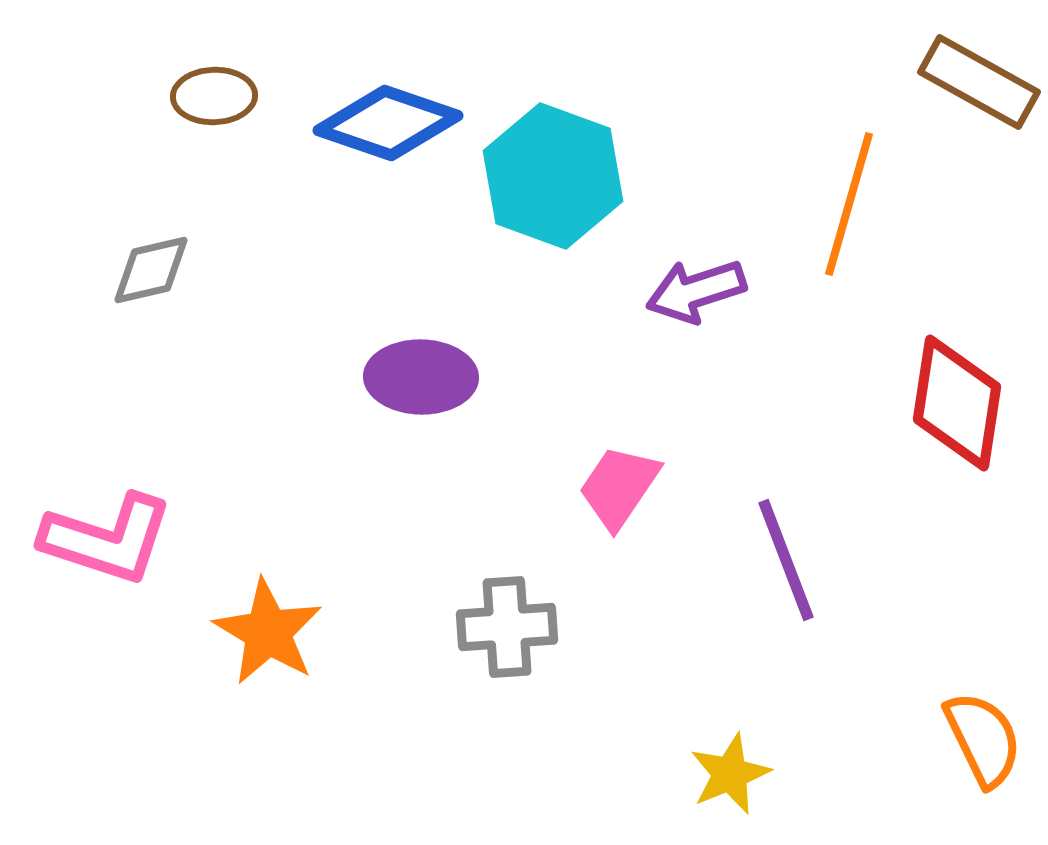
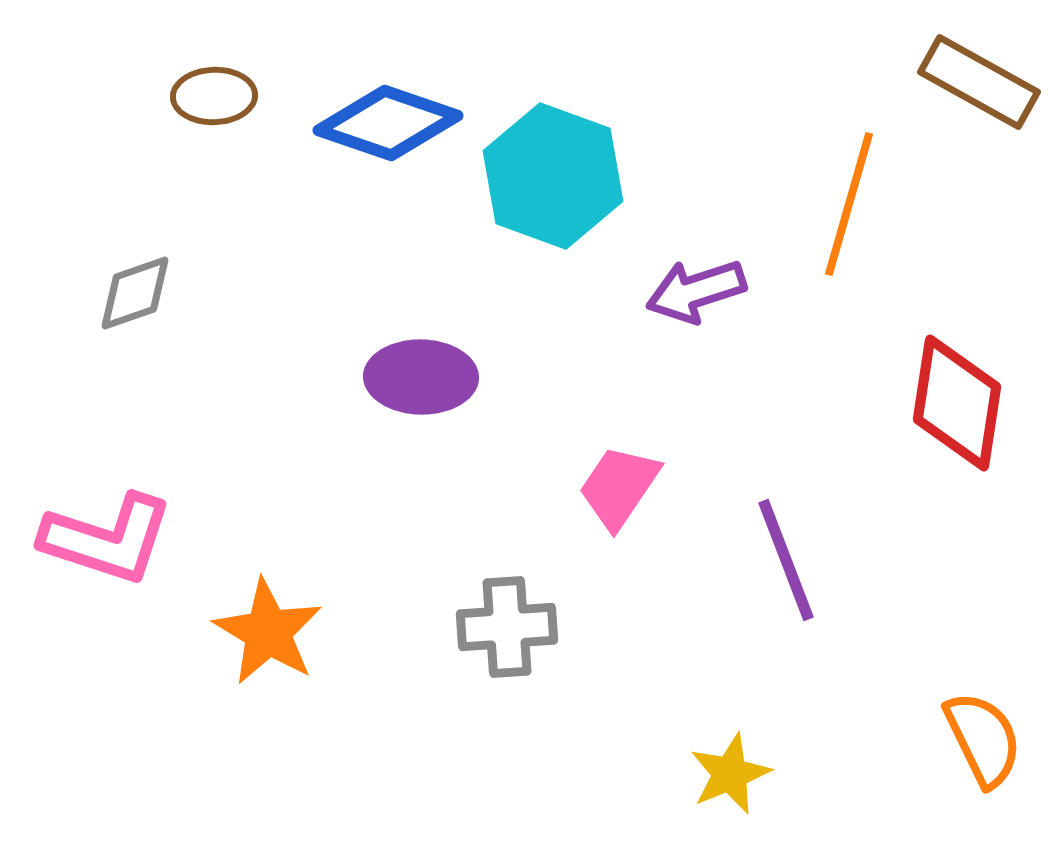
gray diamond: moved 16 px left, 23 px down; rotated 6 degrees counterclockwise
